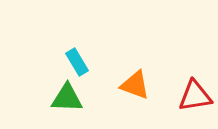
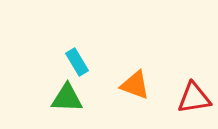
red triangle: moved 1 px left, 2 px down
